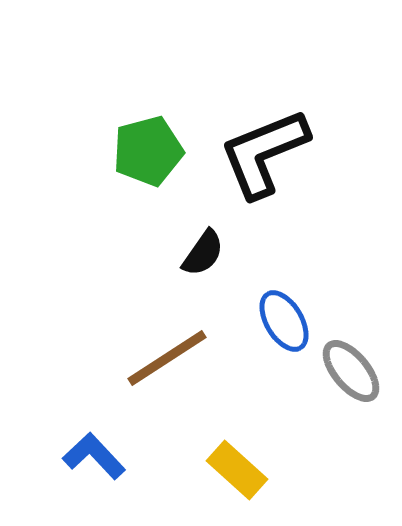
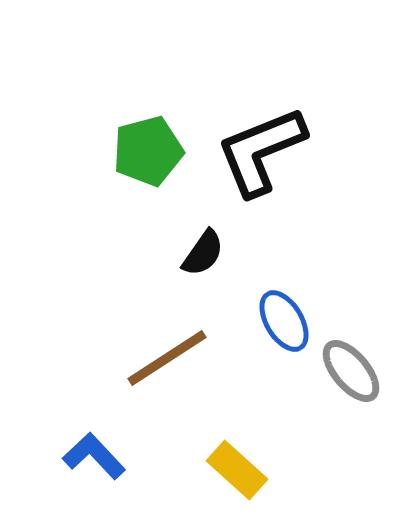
black L-shape: moved 3 px left, 2 px up
